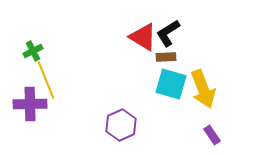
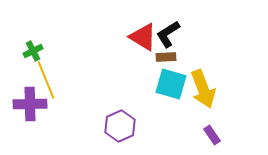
black L-shape: moved 1 px down
purple hexagon: moved 1 px left, 1 px down
